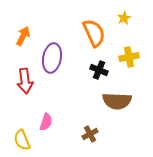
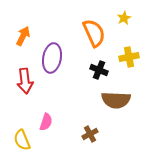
brown semicircle: moved 1 px left, 1 px up
